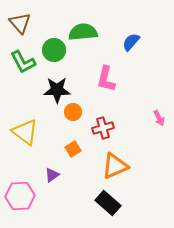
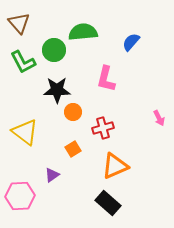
brown triangle: moved 1 px left
